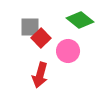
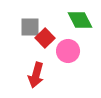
green diamond: rotated 24 degrees clockwise
red square: moved 4 px right
red arrow: moved 4 px left
